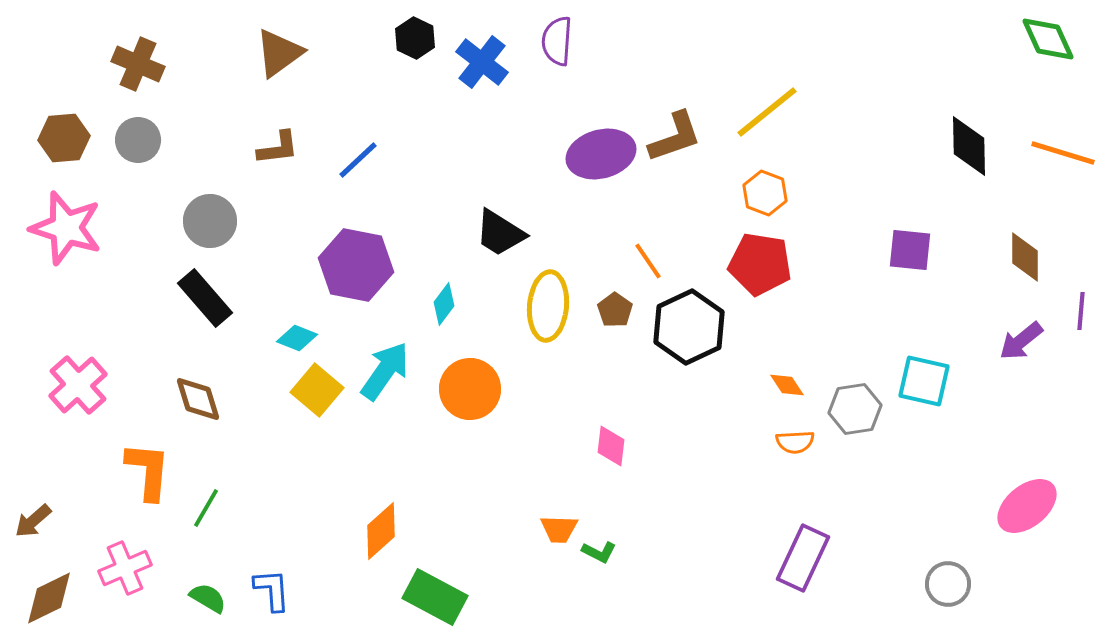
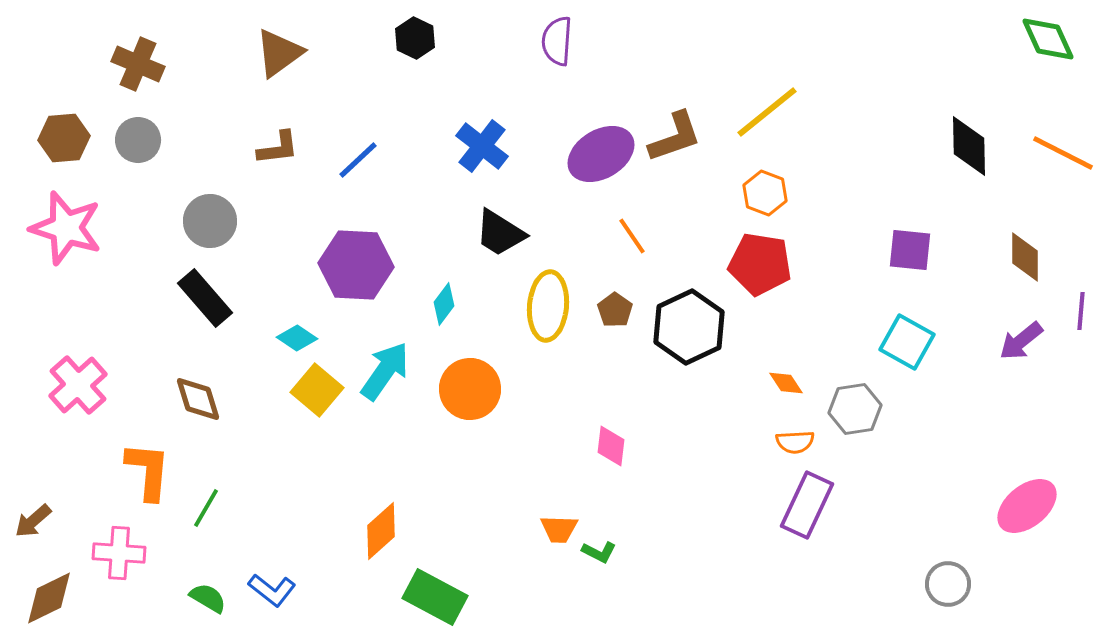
blue cross at (482, 62): moved 84 px down
orange line at (1063, 153): rotated 10 degrees clockwise
purple ellipse at (601, 154): rotated 16 degrees counterclockwise
orange line at (648, 261): moved 16 px left, 25 px up
purple hexagon at (356, 265): rotated 8 degrees counterclockwise
cyan diamond at (297, 338): rotated 12 degrees clockwise
cyan square at (924, 381): moved 17 px left, 39 px up; rotated 16 degrees clockwise
orange diamond at (787, 385): moved 1 px left, 2 px up
purple rectangle at (803, 558): moved 4 px right, 53 px up
pink cross at (125, 568): moved 6 px left, 15 px up; rotated 27 degrees clockwise
blue L-shape at (272, 590): rotated 132 degrees clockwise
